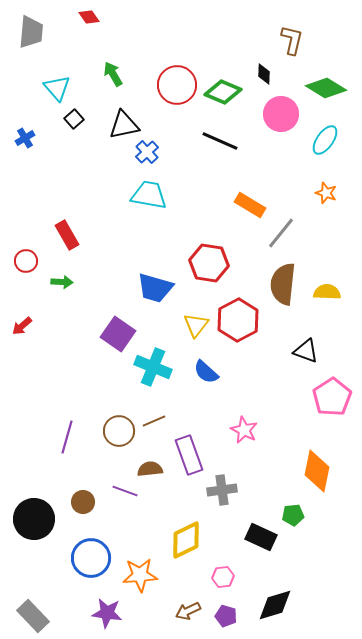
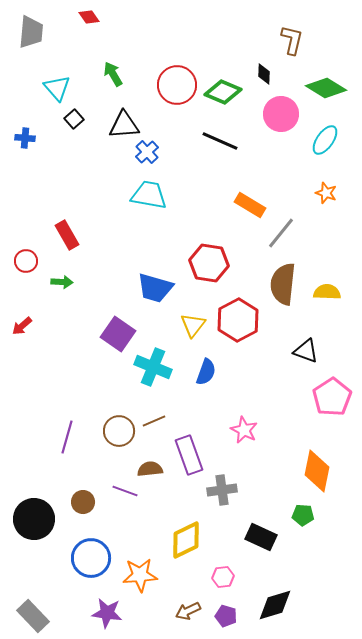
black triangle at (124, 125): rotated 8 degrees clockwise
blue cross at (25, 138): rotated 36 degrees clockwise
yellow triangle at (196, 325): moved 3 px left
blue semicircle at (206, 372): rotated 112 degrees counterclockwise
green pentagon at (293, 515): moved 10 px right; rotated 10 degrees clockwise
